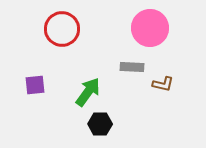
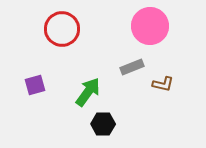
pink circle: moved 2 px up
gray rectangle: rotated 25 degrees counterclockwise
purple square: rotated 10 degrees counterclockwise
black hexagon: moved 3 px right
